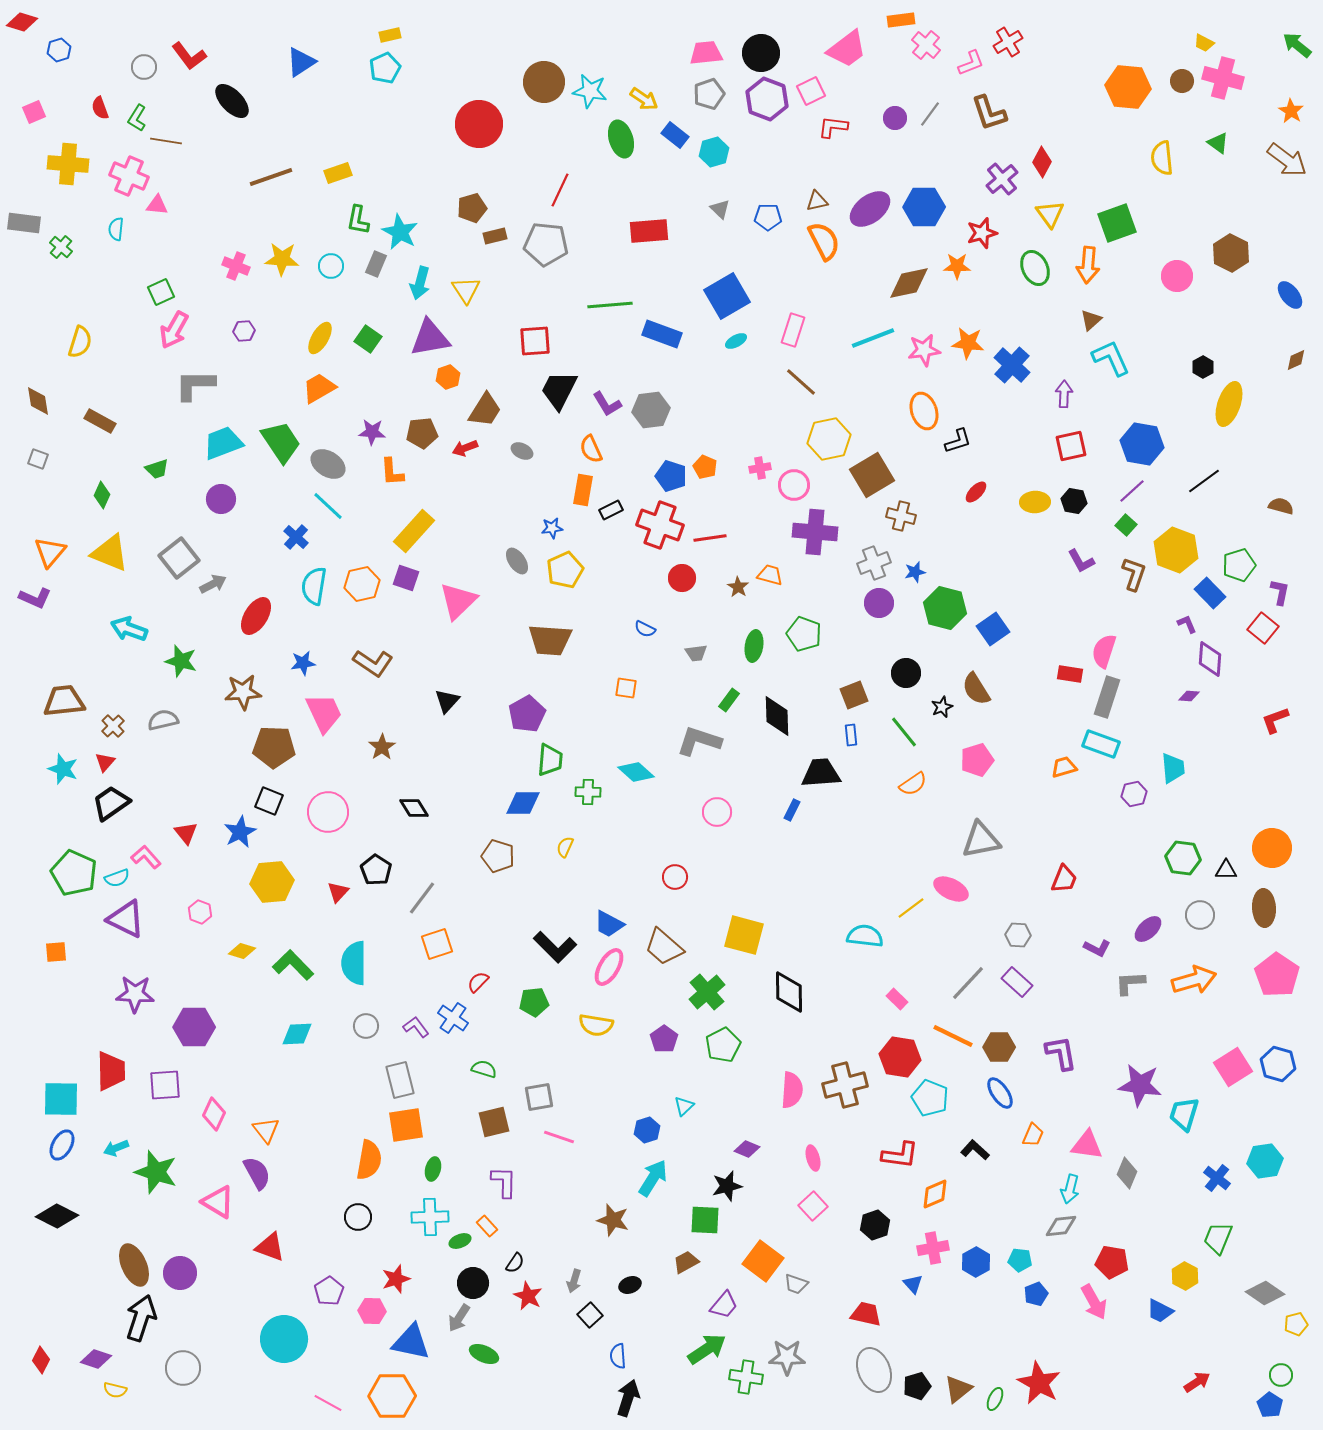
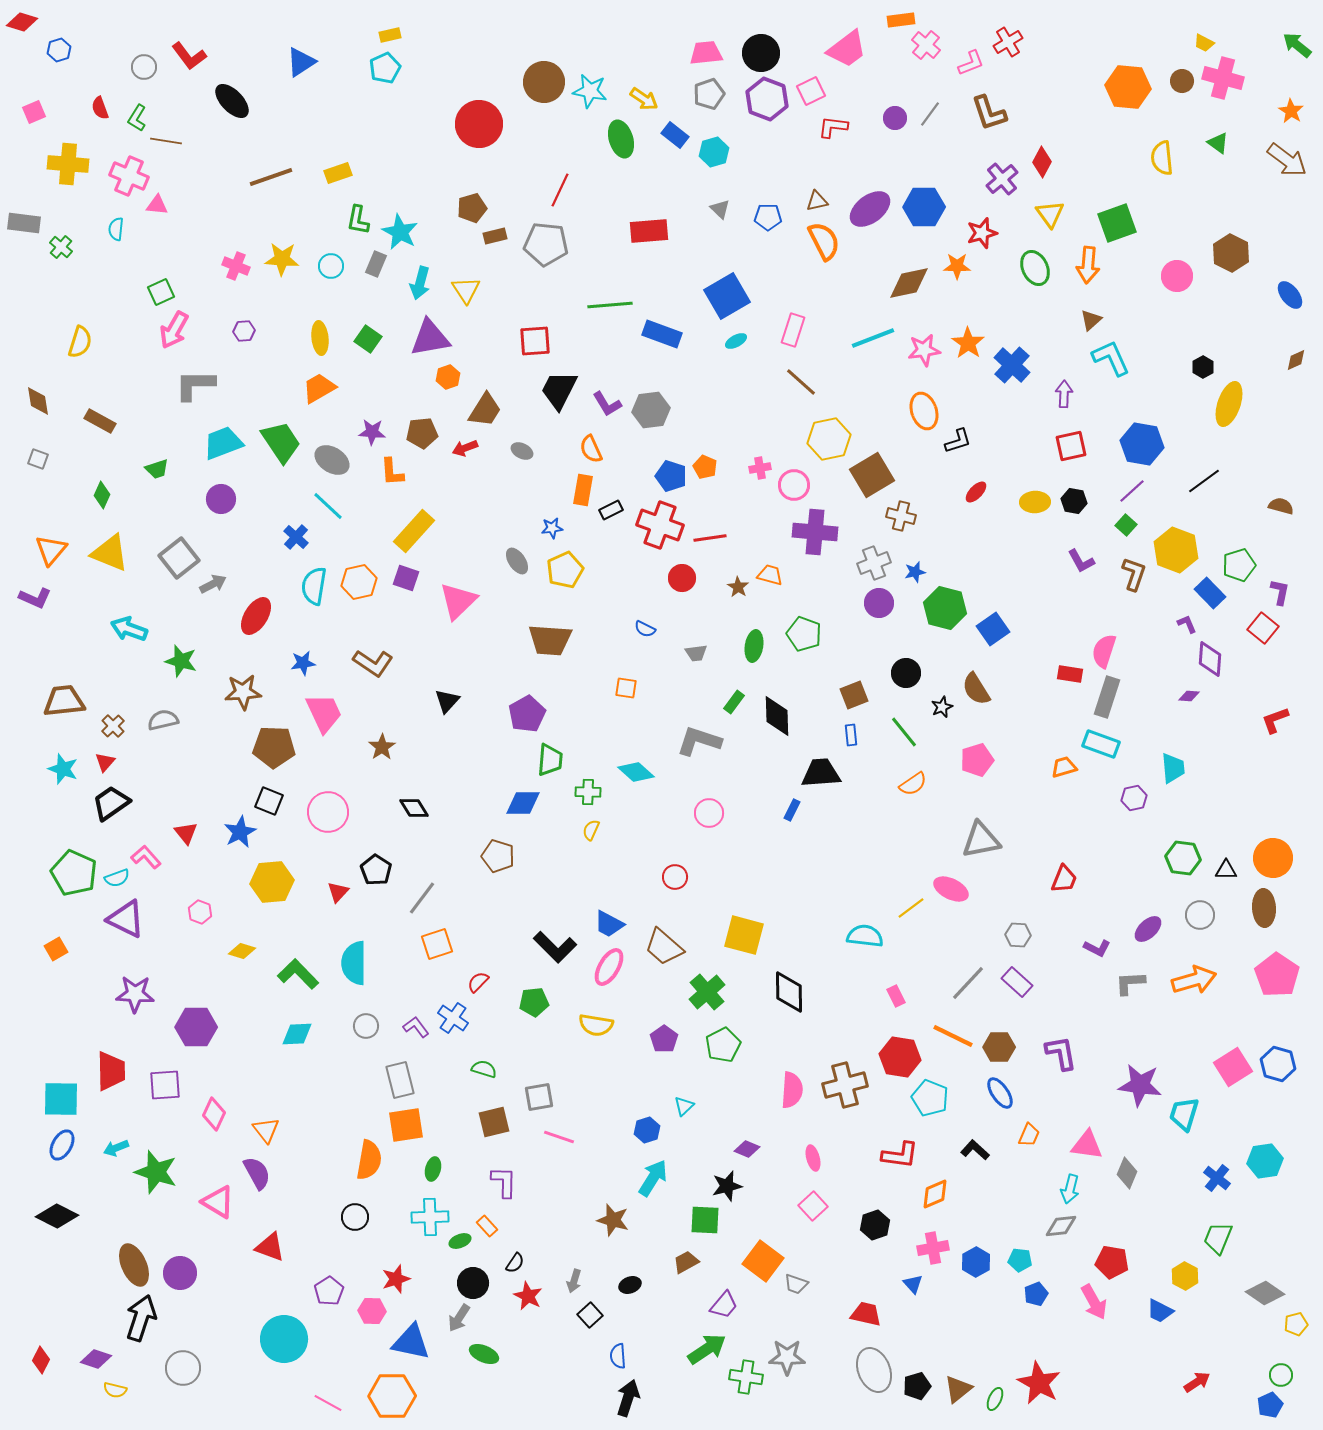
yellow ellipse at (320, 338): rotated 36 degrees counterclockwise
orange star at (968, 343): rotated 28 degrees clockwise
gray ellipse at (328, 464): moved 4 px right, 4 px up
orange triangle at (50, 552): moved 1 px right, 2 px up
orange hexagon at (362, 584): moved 3 px left, 2 px up
green rectangle at (729, 700): moved 5 px right, 2 px down
purple hexagon at (1134, 794): moved 4 px down
pink circle at (717, 812): moved 8 px left, 1 px down
yellow semicircle at (565, 847): moved 26 px right, 17 px up
orange circle at (1272, 848): moved 1 px right, 10 px down
orange square at (56, 952): moved 3 px up; rotated 25 degrees counterclockwise
green L-shape at (293, 965): moved 5 px right, 9 px down
pink rectangle at (897, 999): moved 1 px left, 3 px up; rotated 20 degrees clockwise
purple hexagon at (194, 1027): moved 2 px right
orange trapezoid at (1033, 1135): moved 4 px left
black circle at (358, 1217): moved 3 px left
blue pentagon at (1270, 1405): rotated 15 degrees clockwise
